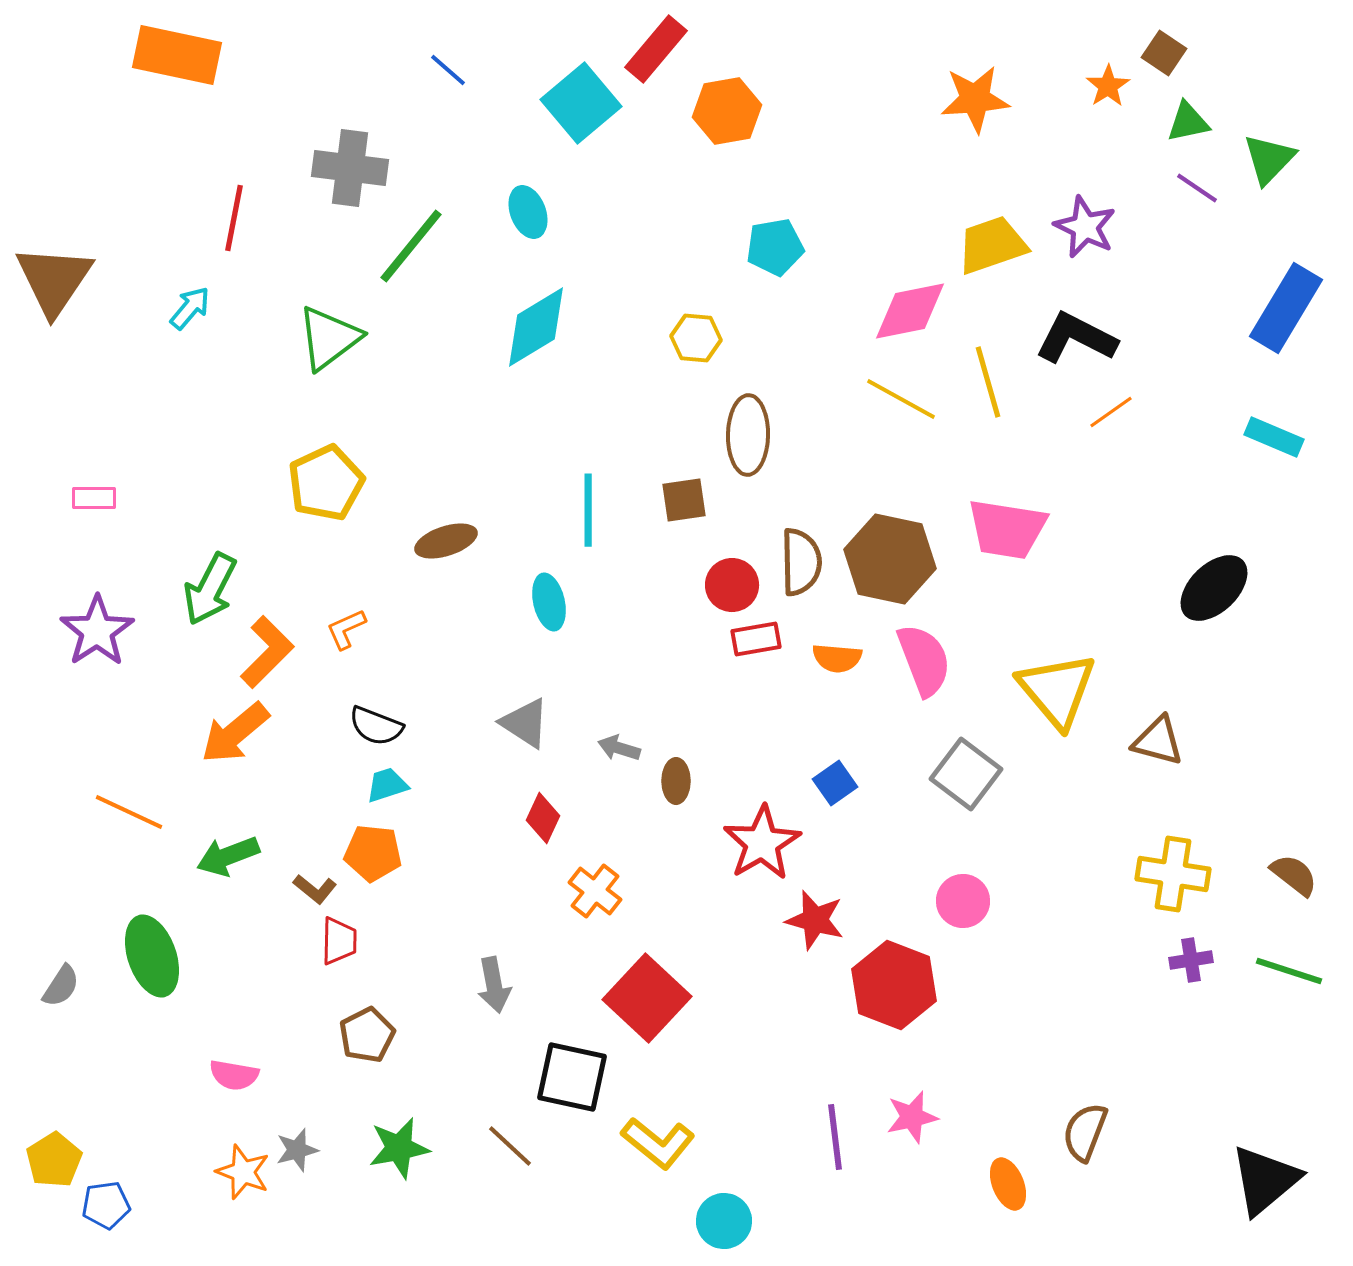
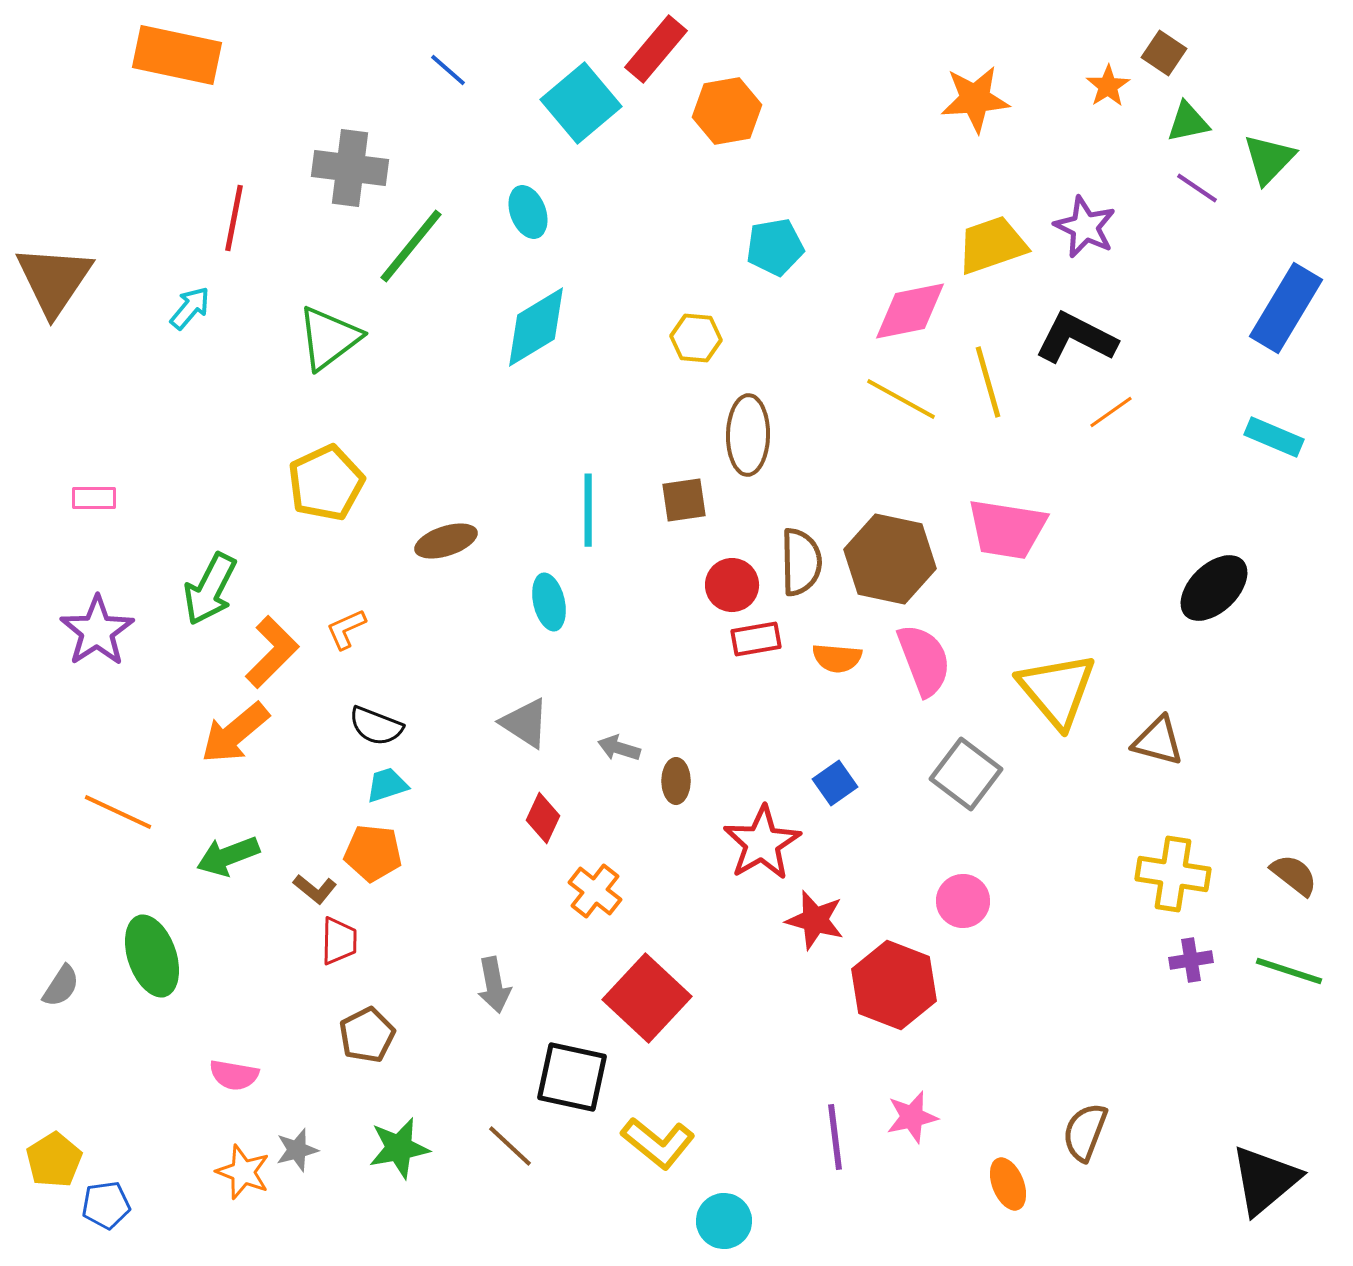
orange L-shape at (267, 652): moved 5 px right
orange line at (129, 812): moved 11 px left
